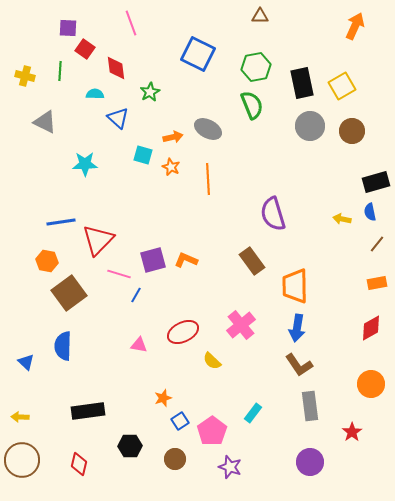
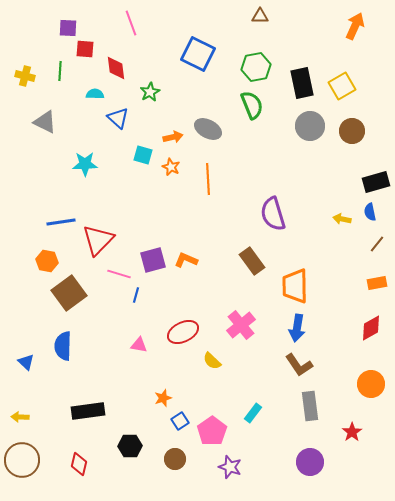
red square at (85, 49): rotated 30 degrees counterclockwise
blue line at (136, 295): rotated 14 degrees counterclockwise
